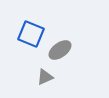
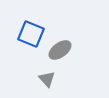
gray triangle: moved 2 px right, 2 px down; rotated 48 degrees counterclockwise
